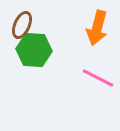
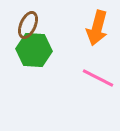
brown ellipse: moved 6 px right
